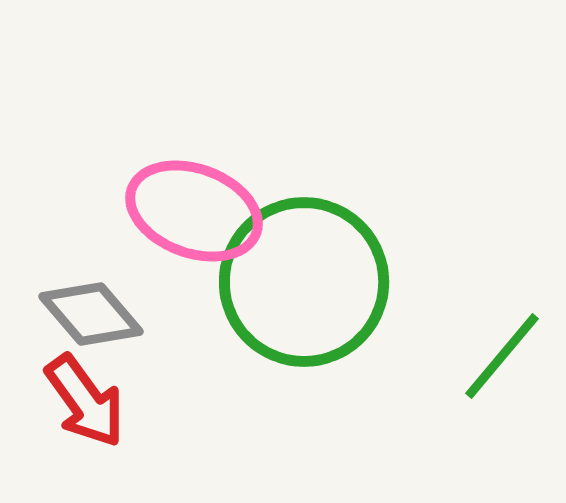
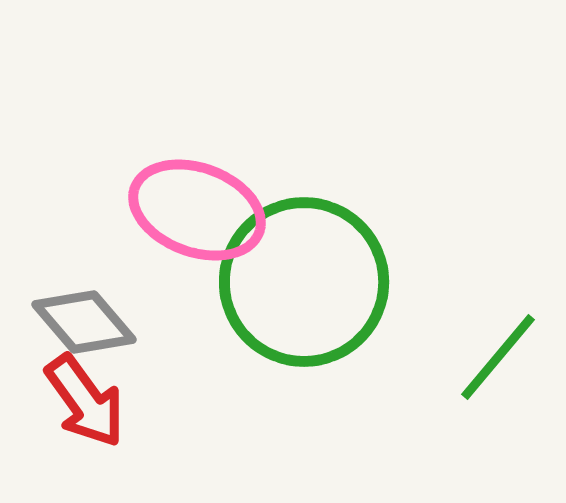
pink ellipse: moved 3 px right, 1 px up
gray diamond: moved 7 px left, 8 px down
green line: moved 4 px left, 1 px down
